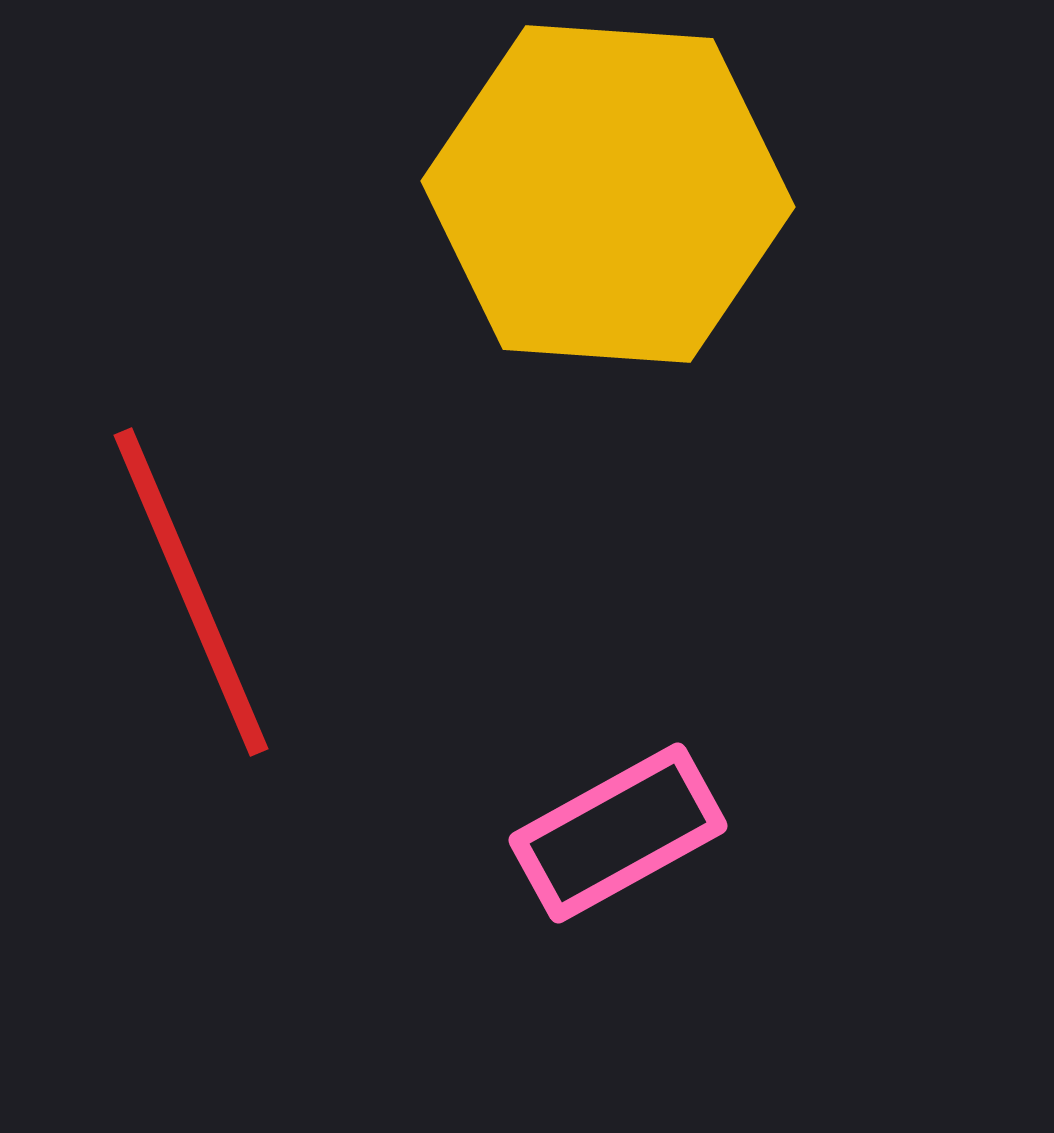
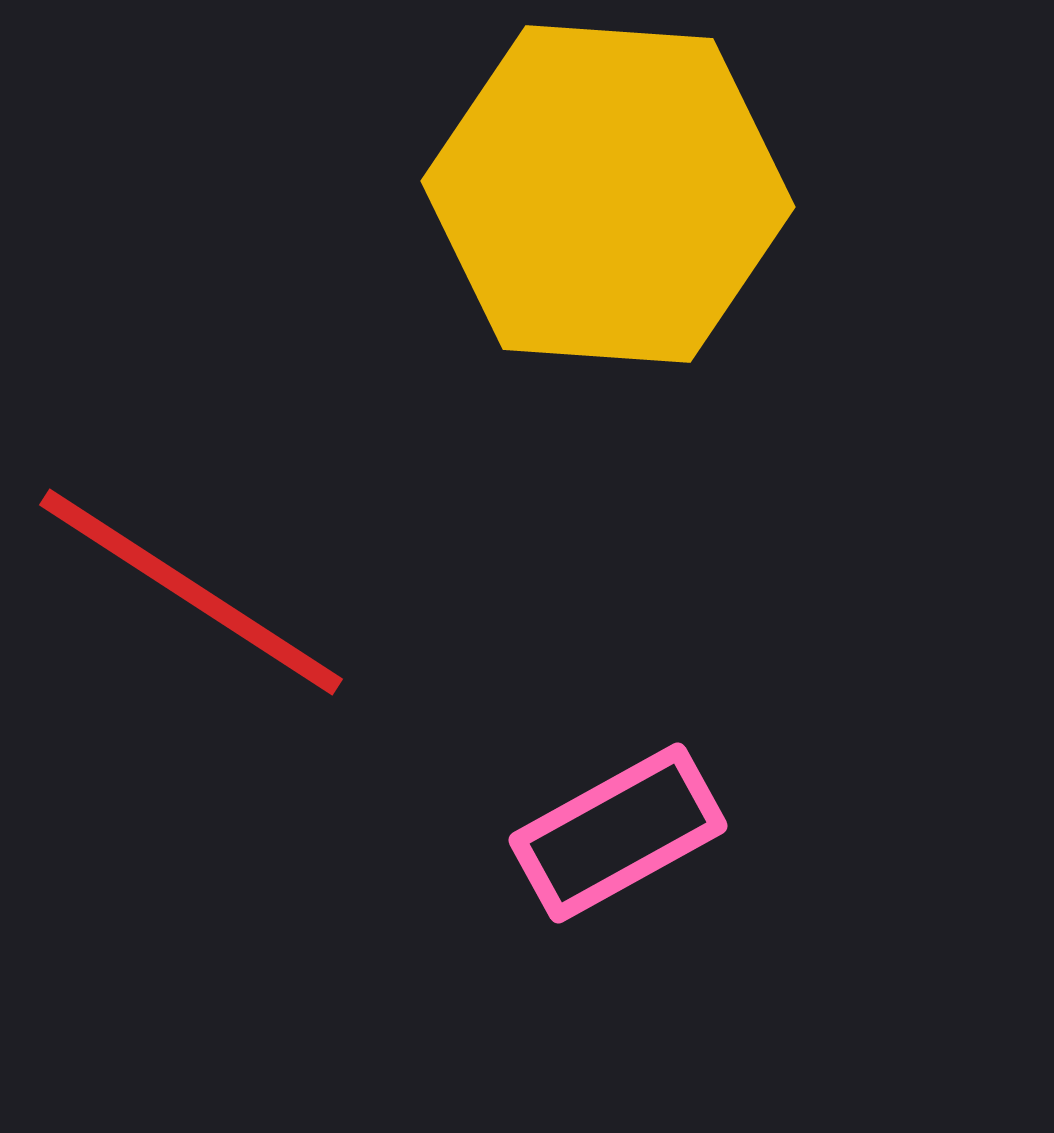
red line: rotated 34 degrees counterclockwise
